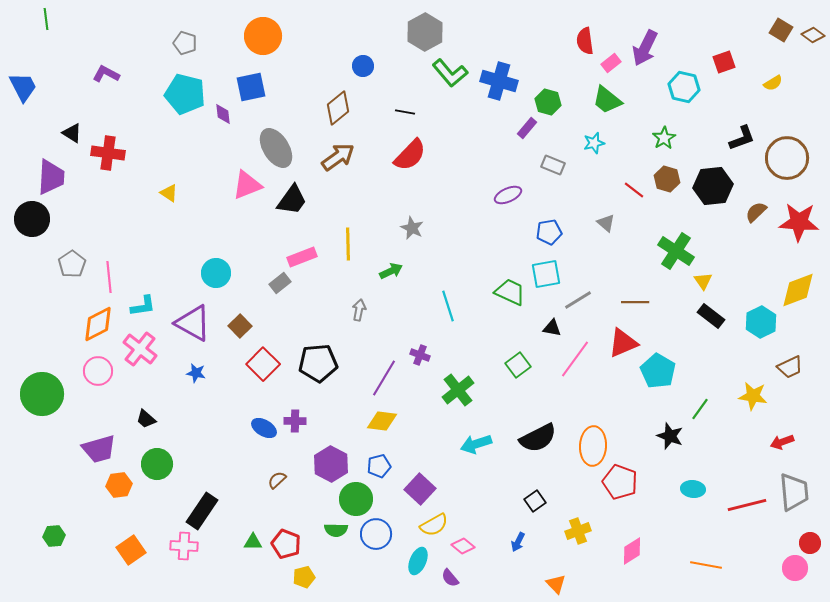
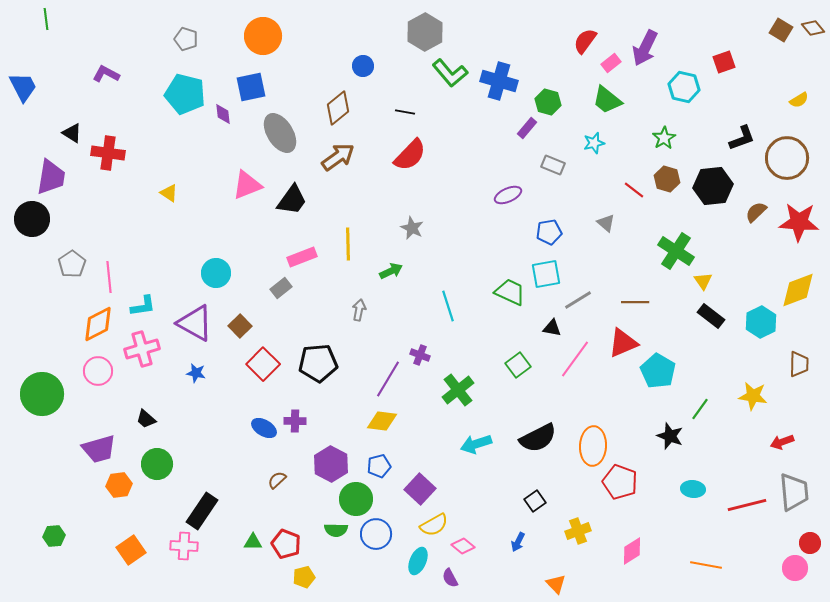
brown diamond at (813, 35): moved 7 px up; rotated 15 degrees clockwise
red semicircle at (585, 41): rotated 44 degrees clockwise
gray pentagon at (185, 43): moved 1 px right, 4 px up
yellow semicircle at (773, 83): moved 26 px right, 17 px down
gray ellipse at (276, 148): moved 4 px right, 15 px up
purple trapezoid at (51, 177): rotated 6 degrees clockwise
gray rectangle at (280, 283): moved 1 px right, 5 px down
purple triangle at (193, 323): moved 2 px right
pink cross at (140, 349): moved 2 px right; rotated 36 degrees clockwise
brown trapezoid at (790, 367): moved 9 px right, 3 px up; rotated 64 degrees counterclockwise
purple line at (384, 378): moved 4 px right, 1 px down
purple semicircle at (450, 578): rotated 12 degrees clockwise
